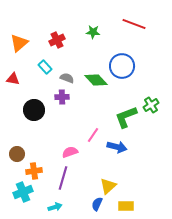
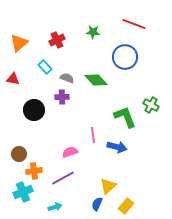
blue circle: moved 3 px right, 9 px up
green cross: rotated 28 degrees counterclockwise
green L-shape: moved 1 px left; rotated 90 degrees clockwise
pink line: rotated 42 degrees counterclockwise
brown circle: moved 2 px right
purple line: rotated 45 degrees clockwise
yellow rectangle: rotated 49 degrees counterclockwise
